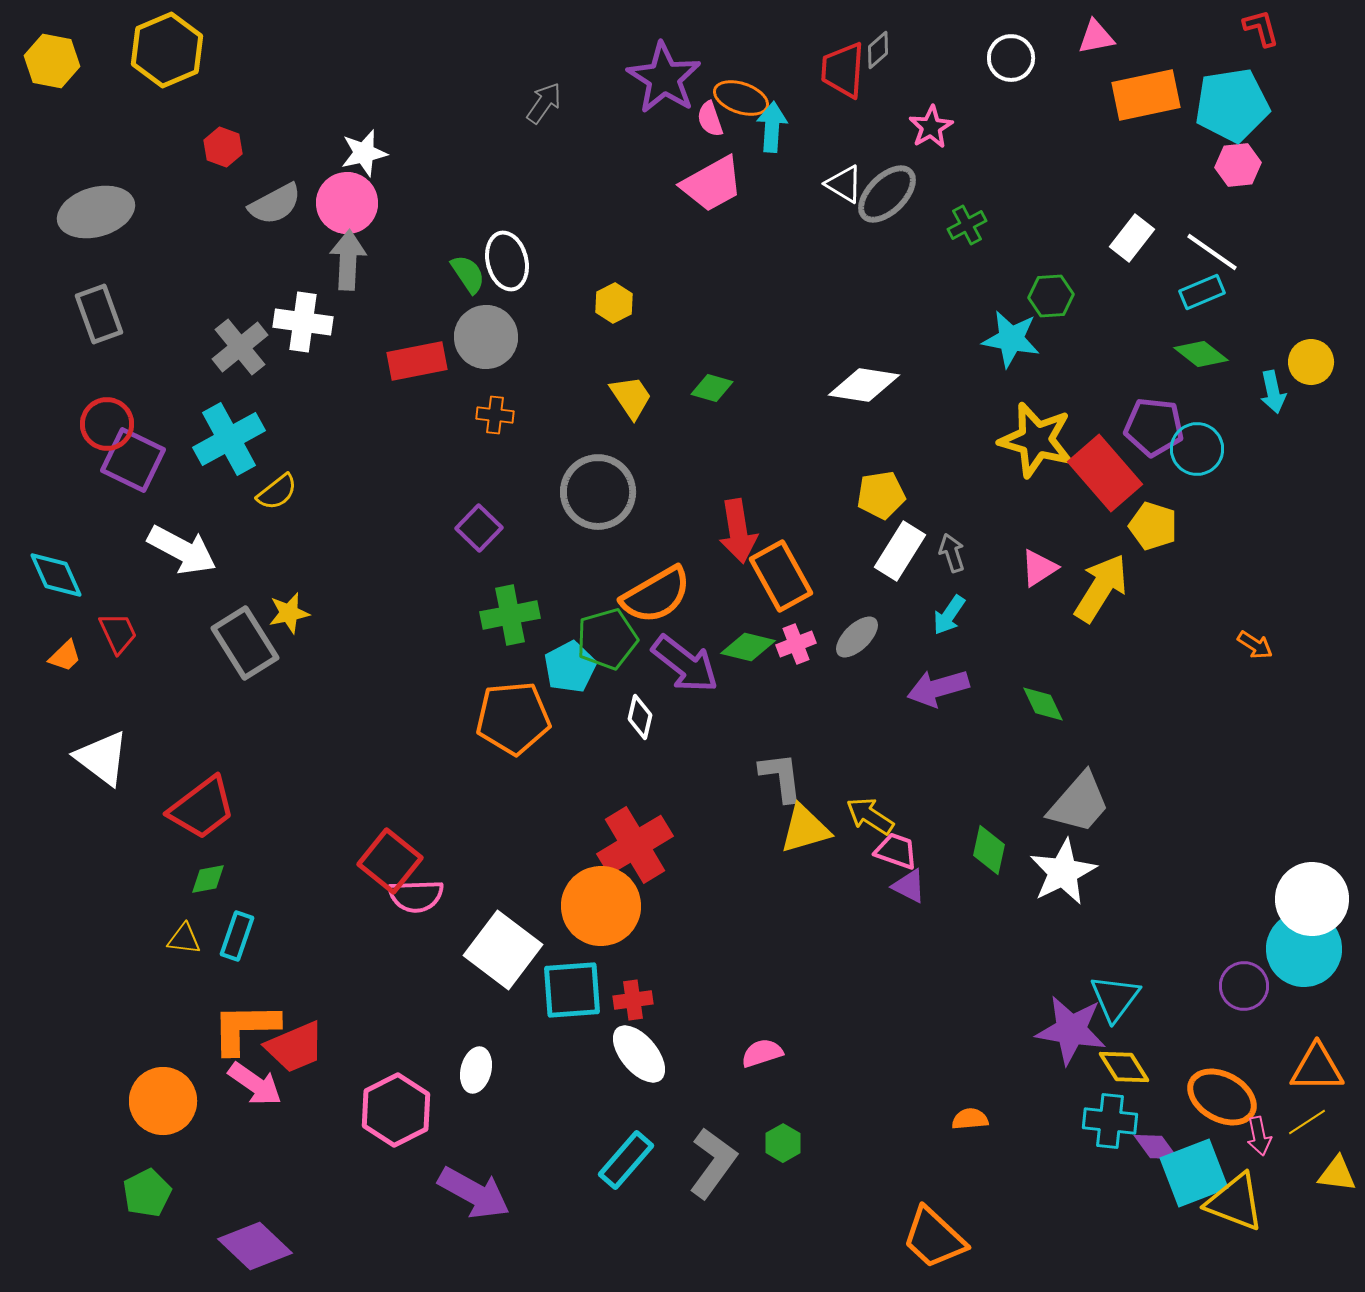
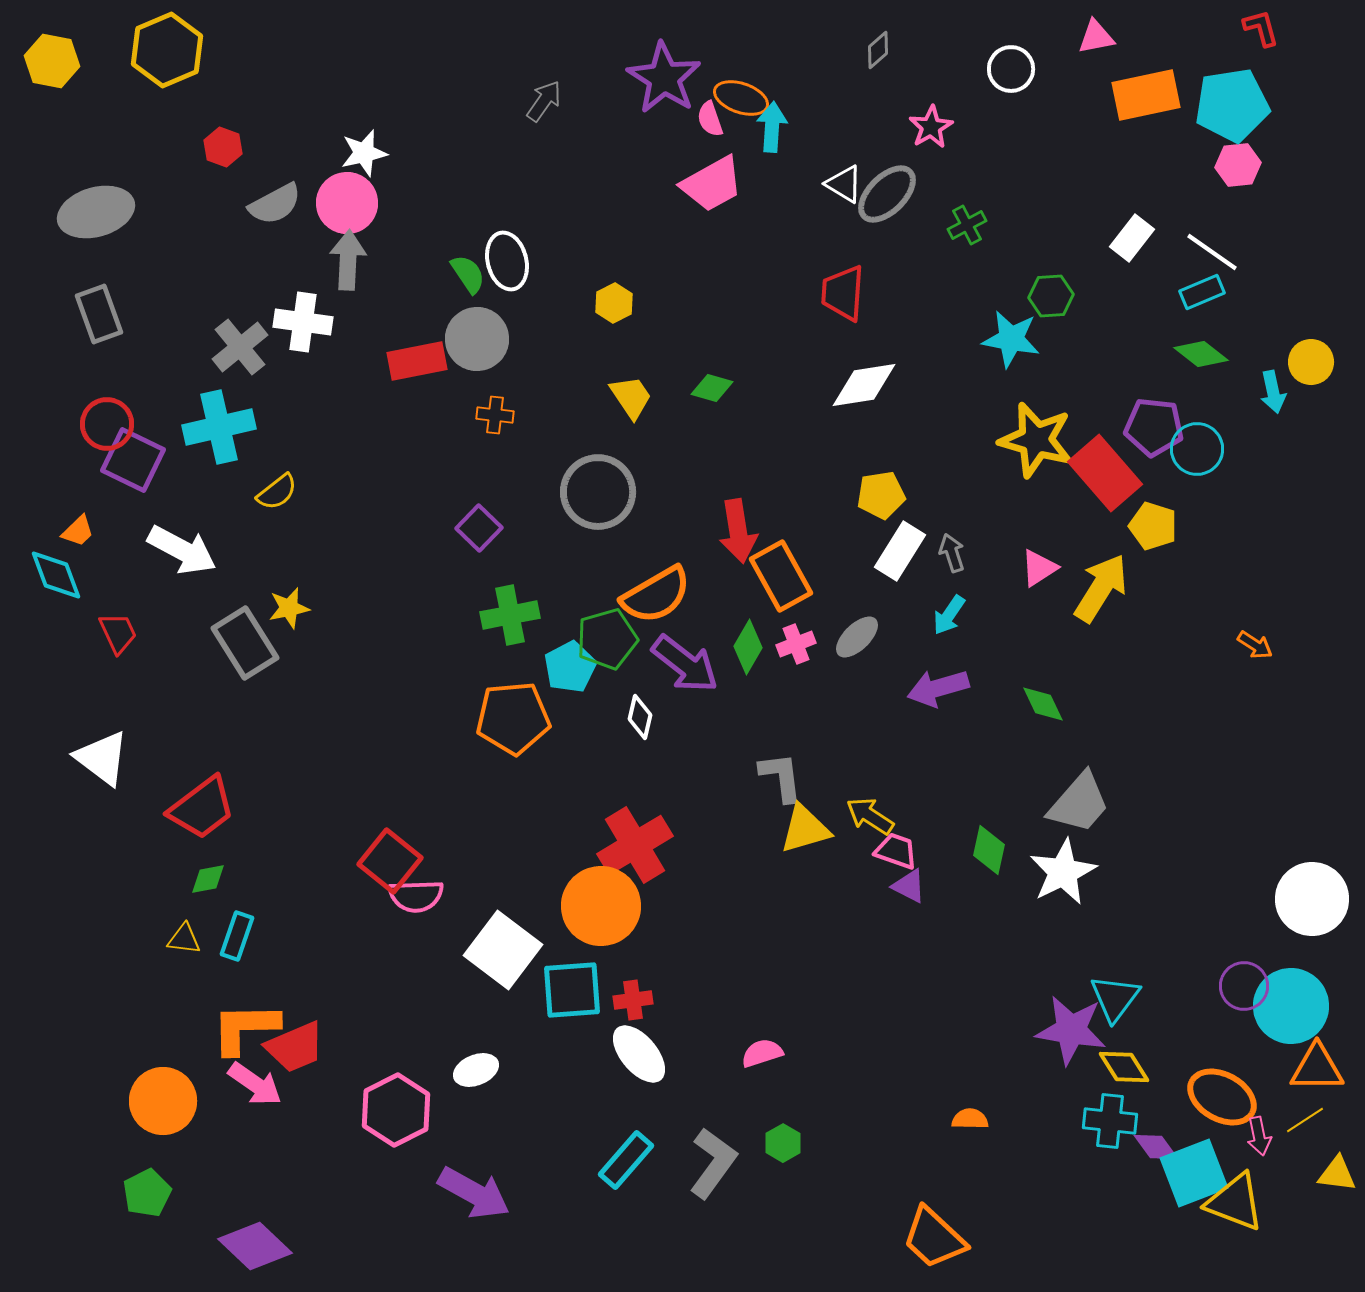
white circle at (1011, 58): moved 11 px down
red trapezoid at (843, 70): moved 223 px down
gray arrow at (544, 103): moved 2 px up
gray circle at (486, 337): moved 9 px left, 2 px down
white diamond at (864, 385): rotated 18 degrees counterclockwise
cyan cross at (229, 439): moved 10 px left, 12 px up; rotated 16 degrees clockwise
cyan diamond at (56, 575): rotated 4 degrees clockwise
yellow star at (289, 613): moved 5 px up
green diamond at (748, 647): rotated 74 degrees counterclockwise
orange trapezoid at (65, 656): moved 13 px right, 125 px up
cyan circle at (1304, 949): moved 13 px left, 57 px down
white ellipse at (476, 1070): rotated 54 degrees clockwise
orange semicircle at (970, 1119): rotated 6 degrees clockwise
yellow line at (1307, 1122): moved 2 px left, 2 px up
